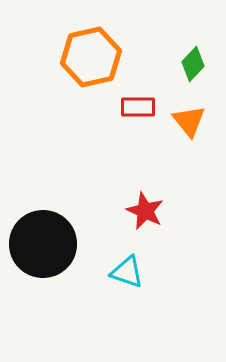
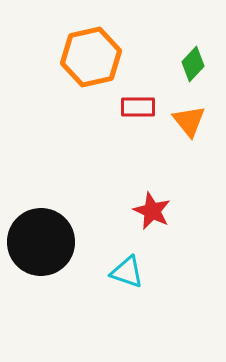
red star: moved 7 px right
black circle: moved 2 px left, 2 px up
